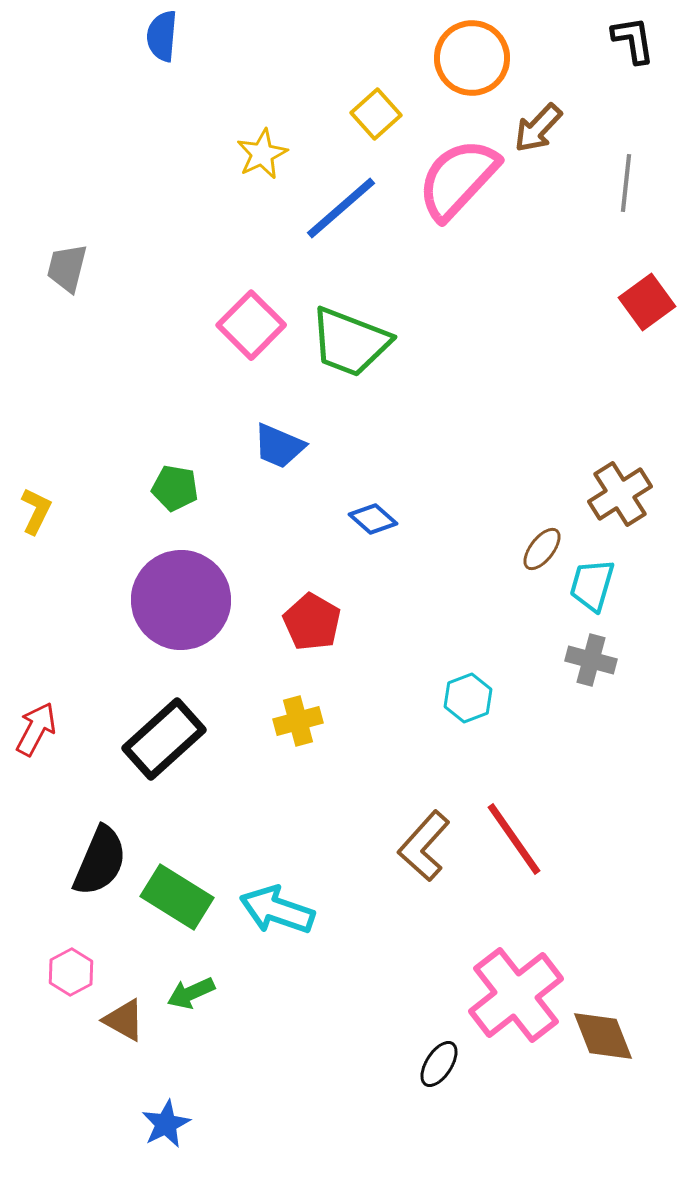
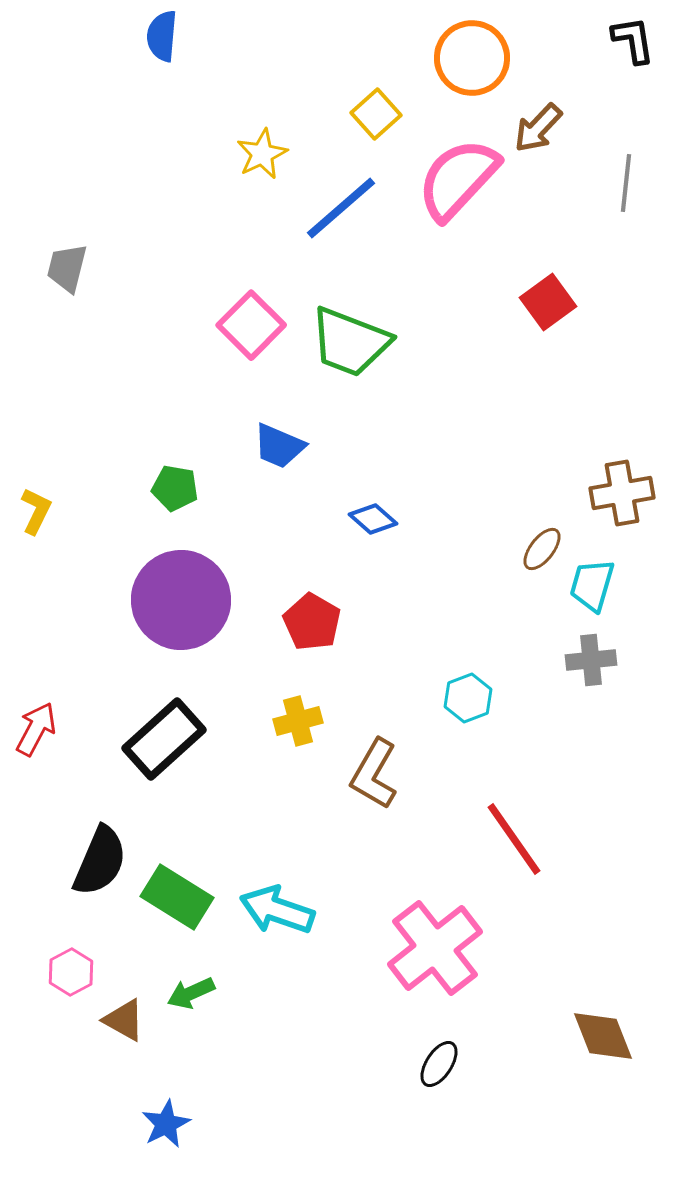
red square: moved 99 px left
brown cross: moved 2 px right, 1 px up; rotated 22 degrees clockwise
gray cross: rotated 21 degrees counterclockwise
brown L-shape: moved 50 px left, 72 px up; rotated 12 degrees counterclockwise
pink cross: moved 81 px left, 47 px up
